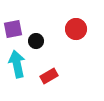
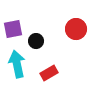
red rectangle: moved 3 px up
